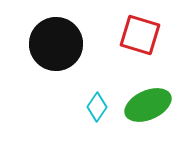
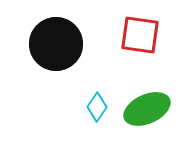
red square: rotated 9 degrees counterclockwise
green ellipse: moved 1 px left, 4 px down
